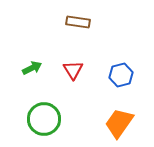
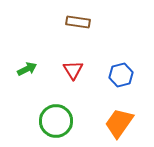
green arrow: moved 5 px left, 1 px down
green circle: moved 12 px right, 2 px down
